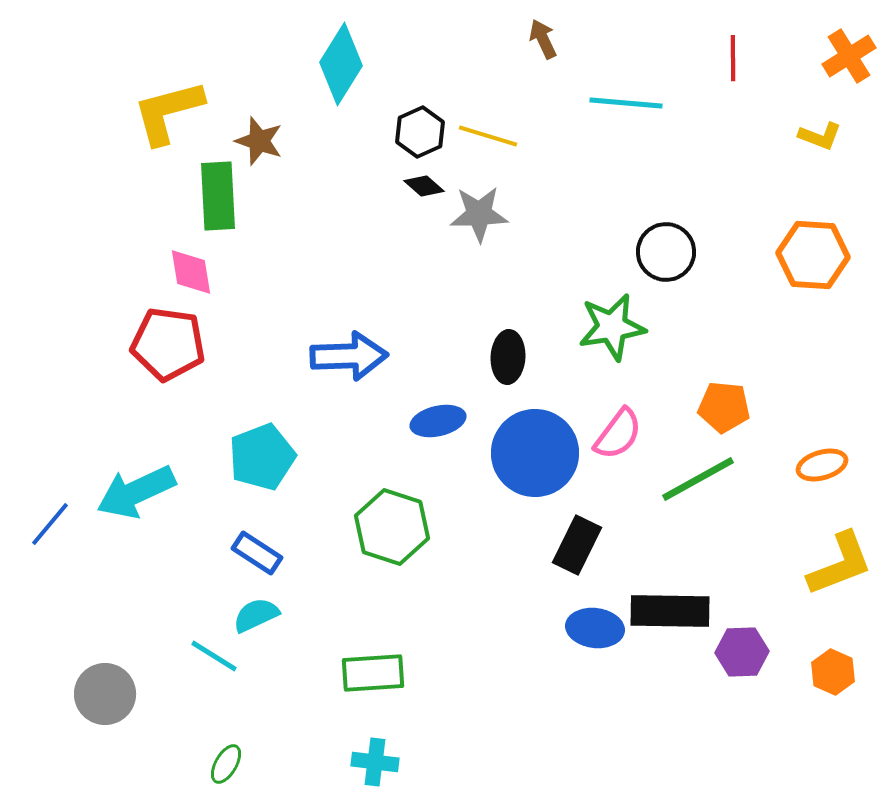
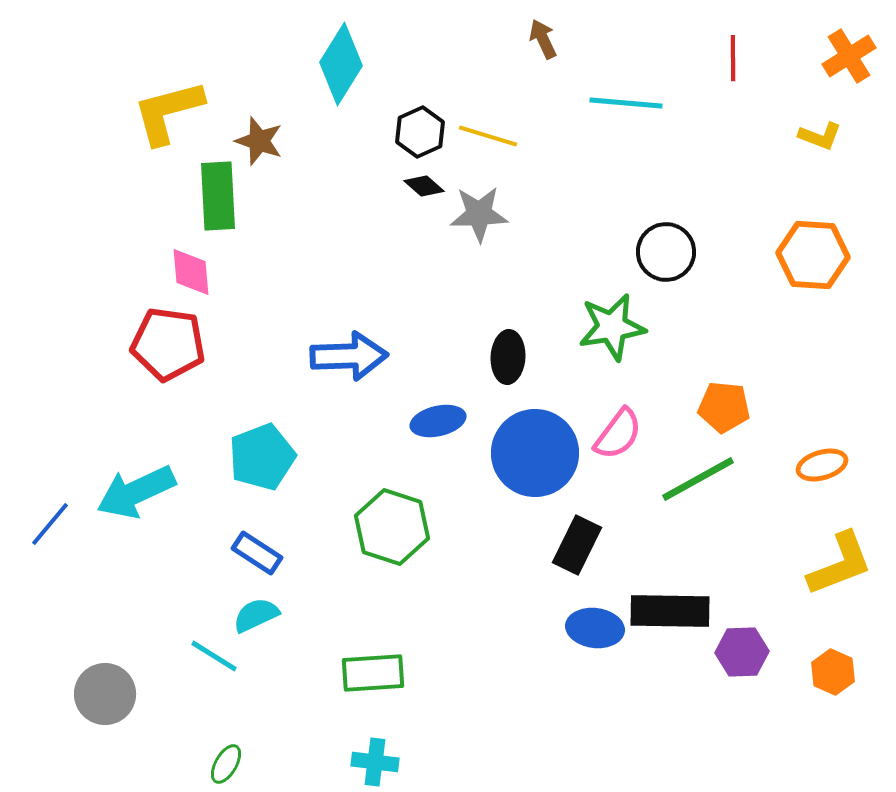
pink diamond at (191, 272): rotated 4 degrees clockwise
